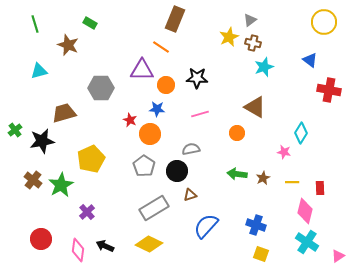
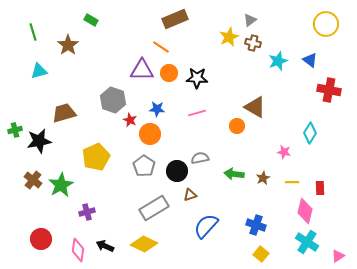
brown rectangle at (175, 19): rotated 45 degrees clockwise
yellow circle at (324, 22): moved 2 px right, 2 px down
green rectangle at (90, 23): moved 1 px right, 3 px up
green line at (35, 24): moved 2 px left, 8 px down
brown star at (68, 45): rotated 15 degrees clockwise
cyan star at (264, 67): moved 14 px right, 6 px up
orange circle at (166, 85): moved 3 px right, 12 px up
gray hexagon at (101, 88): moved 12 px right, 12 px down; rotated 20 degrees clockwise
pink line at (200, 114): moved 3 px left, 1 px up
green cross at (15, 130): rotated 24 degrees clockwise
orange circle at (237, 133): moved 7 px up
cyan diamond at (301, 133): moved 9 px right
black star at (42, 141): moved 3 px left
gray semicircle at (191, 149): moved 9 px right, 9 px down
yellow pentagon at (91, 159): moved 5 px right, 2 px up
green arrow at (237, 174): moved 3 px left
purple cross at (87, 212): rotated 28 degrees clockwise
yellow diamond at (149, 244): moved 5 px left
yellow square at (261, 254): rotated 21 degrees clockwise
